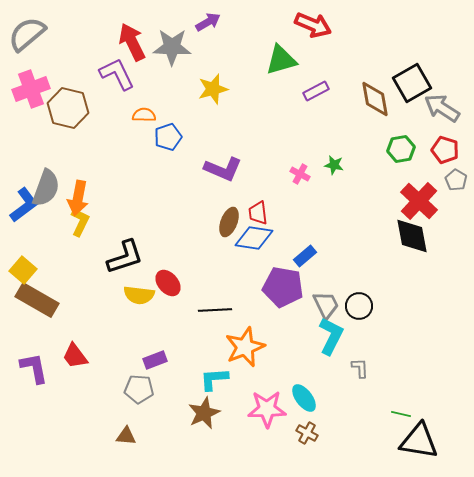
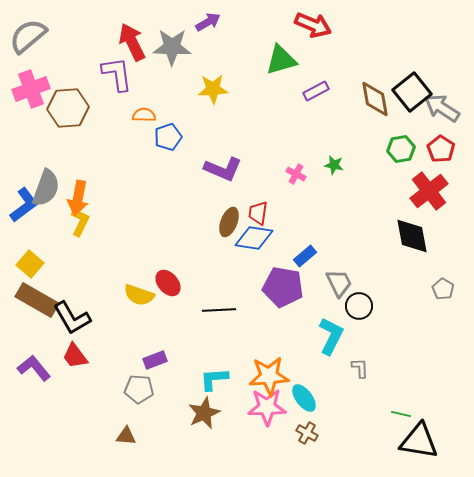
gray semicircle at (27, 34): moved 1 px right, 2 px down
purple L-shape at (117, 74): rotated 18 degrees clockwise
black square at (412, 83): moved 9 px down; rotated 9 degrees counterclockwise
yellow star at (213, 89): rotated 12 degrees clockwise
brown hexagon at (68, 108): rotated 18 degrees counterclockwise
red pentagon at (445, 150): moved 4 px left, 1 px up; rotated 16 degrees clockwise
pink cross at (300, 174): moved 4 px left
gray pentagon at (456, 180): moved 13 px left, 109 px down
red cross at (419, 201): moved 10 px right, 10 px up; rotated 9 degrees clockwise
red trapezoid at (258, 213): rotated 15 degrees clockwise
black L-shape at (125, 257): moved 53 px left, 61 px down; rotated 78 degrees clockwise
yellow square at (23, 270): moved 7 px right, 6 px up
yellow semicircle at (139, 295): rotated 12 degrees clockwise
gray trapezoid at (326, 305): moved 13 px right, 22 px up
black line at (215, 310): moved 4 px right
orange star at (245, 347): moved 24 px right, 29 px down; rotated 18 degrees clockwise
purple L-shape at (34, 368): rotated 28 degrees counterclockwise
pink star at (267, 409): moved 2 px up
